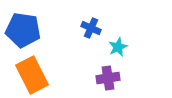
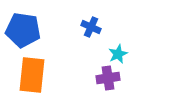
blue cross: moved 1 px up
cyan star: moved 7 px down
orange rectangle: rotated 33 degrees clockwise
